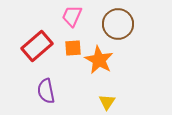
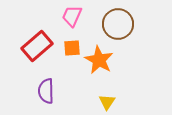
orange square: moved 1 px left
purple semicircle: rotated 10 degrees clockwise
